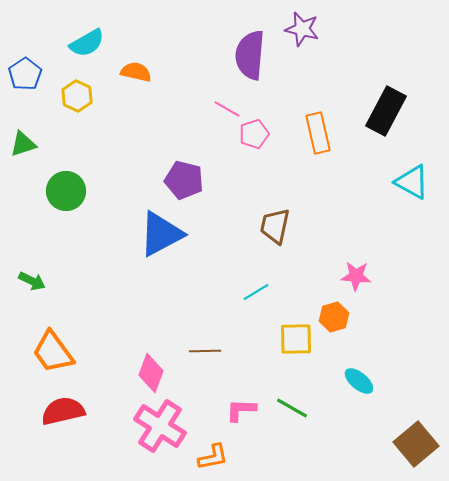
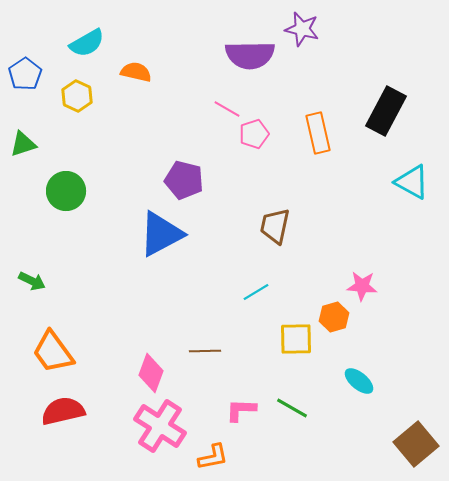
purple semicircle: rotated 96 degrees counterclockwise
pink star: moved 6 px right, 10 px down
